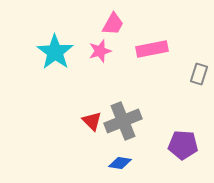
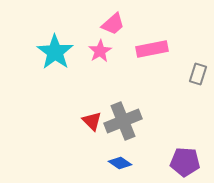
pink trapezoid: rotated 20 degrees clockwise
pink star: rotated 15 degrees counterclockwise
gray rectangle: moved 1 px left
purple pentagon: moved 2 px right, 17 px down
blue diamond: rotated 25 degrees clockwise
